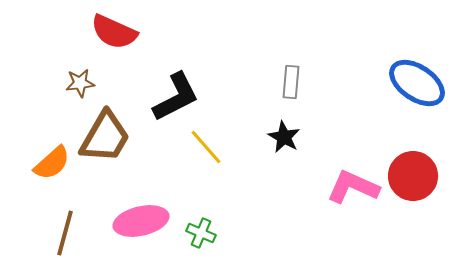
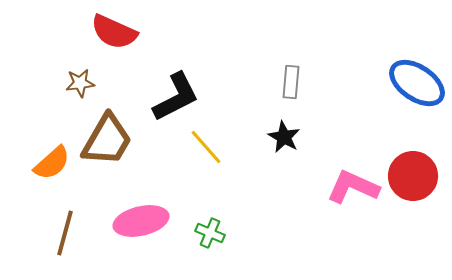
brown trapezoid: moved 2 px right, 3 px down
green cross: moved 9 px right
